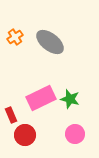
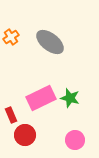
orange cross: moved 4 px left
green star: moved 1 px up
pink circle: moved 6 px down
